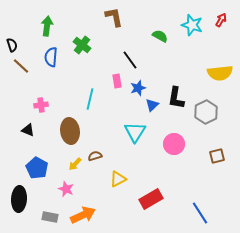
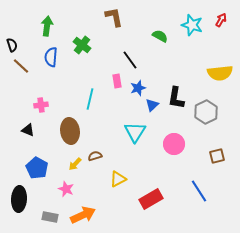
blue line: moved 1 px left, 22 px up
